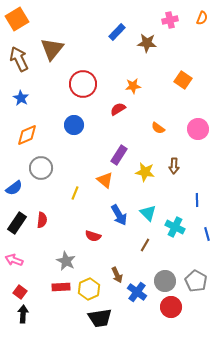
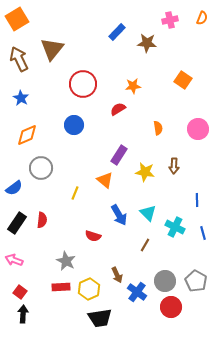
orange semicircle at (158, 128): rotated 136 degrees counterclockwise
blue line at (207, 234): moved 4 px left, 1 px up
